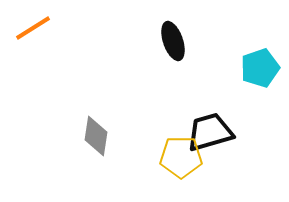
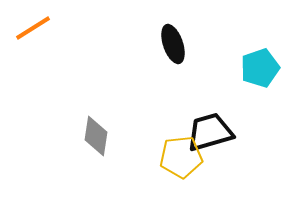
black ellipse: moved 3 px down
yellow pentagon: rotated 6 degrees counterclockwise
